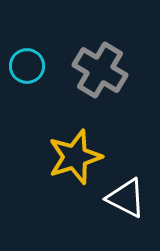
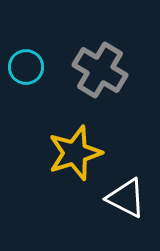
cyan circle: moved 1 px left, 1 px down
yellow star: moved 4 px up
